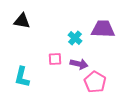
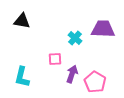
purple arrow: moved 7 px left, 10 px down; rotated 84 degrees counterclockwise
